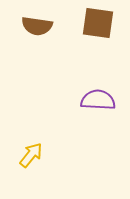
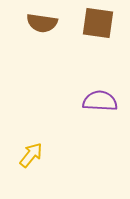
brown semicircle: moved 5 px right, 3 px up
purple semicircle: moved 2 px right, 1 px down
